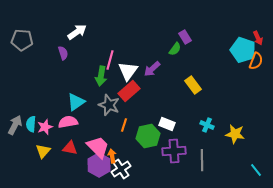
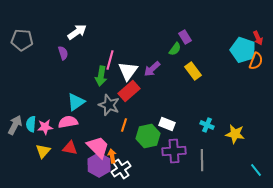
yellow rectangle: moved 14 px up
pink star: rotated 14 degrees clockwise
